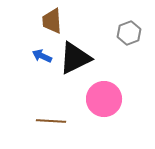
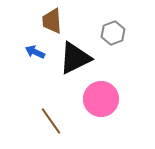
gray hexagon: moved 16 px left
blue arrow: moved 7 px left, 4 px up
pink circle: moved 3 px left
brown line: rotated 52 degrees clockwise
